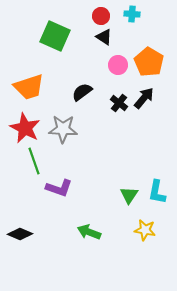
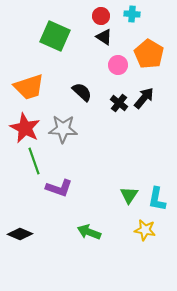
orange pentagon: moved 8 px up
black semicircle: rotated 80 degrees clockwise
cyan L-shape: moved 7 px down
